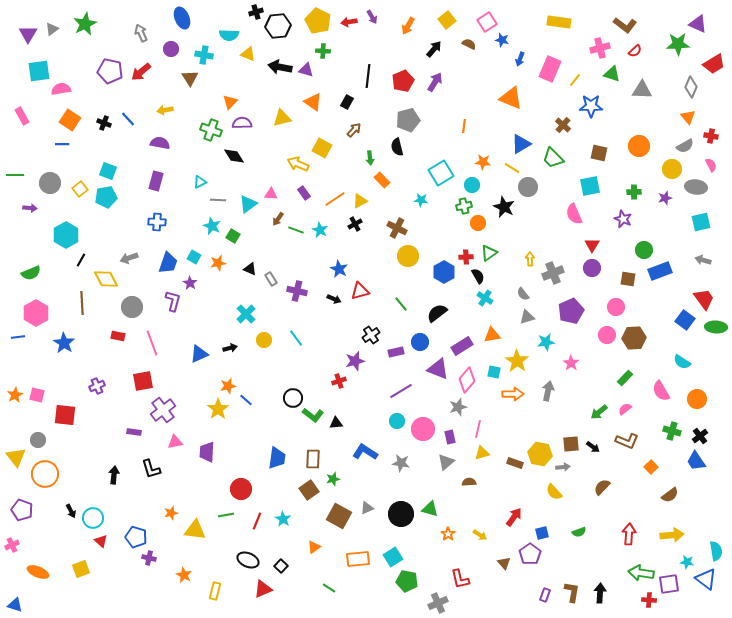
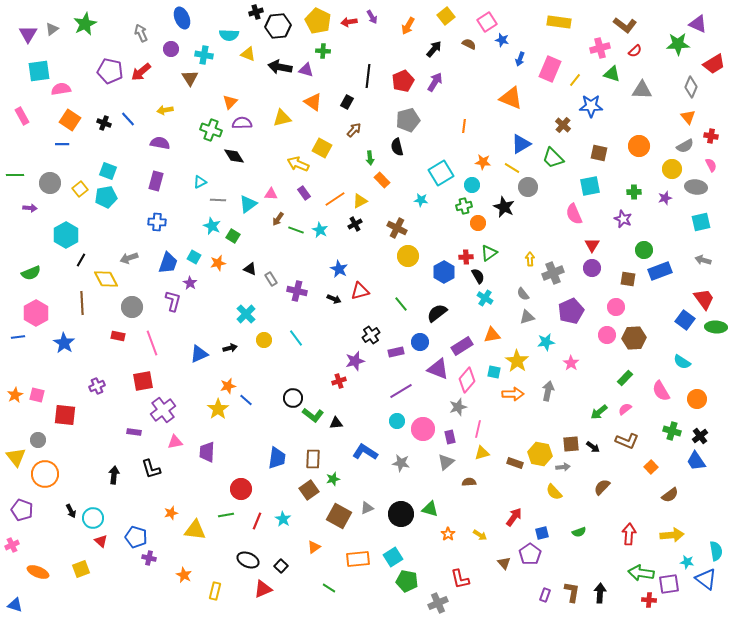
yellow square at (447, 20): moved 1 px left, 4 px up
